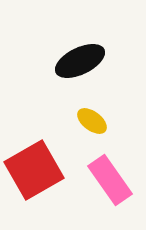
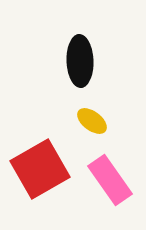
black ellipse: rotated 66 degrees counterclockwise
red square: moved 6 px right, 1 px up
